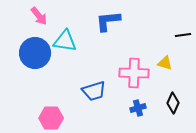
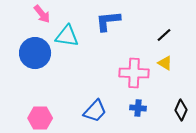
pink arrow: moved 3 px right, 2 px up
black line: moved 19 px left; rotated 35 degrees counterclockwise
cyan triangle: moved 2 px right, 5 px up
yellow triangle: rotated 14 degrees clockwise
blue trapezoid: moved 1 px right, 20 px down; rotated 30 degrees counterclockwise
black diamond: moved 8 px right, 7 px down
blue cross: rotated 21 degrees clockwise
pink hexagon: moved 11 px left
